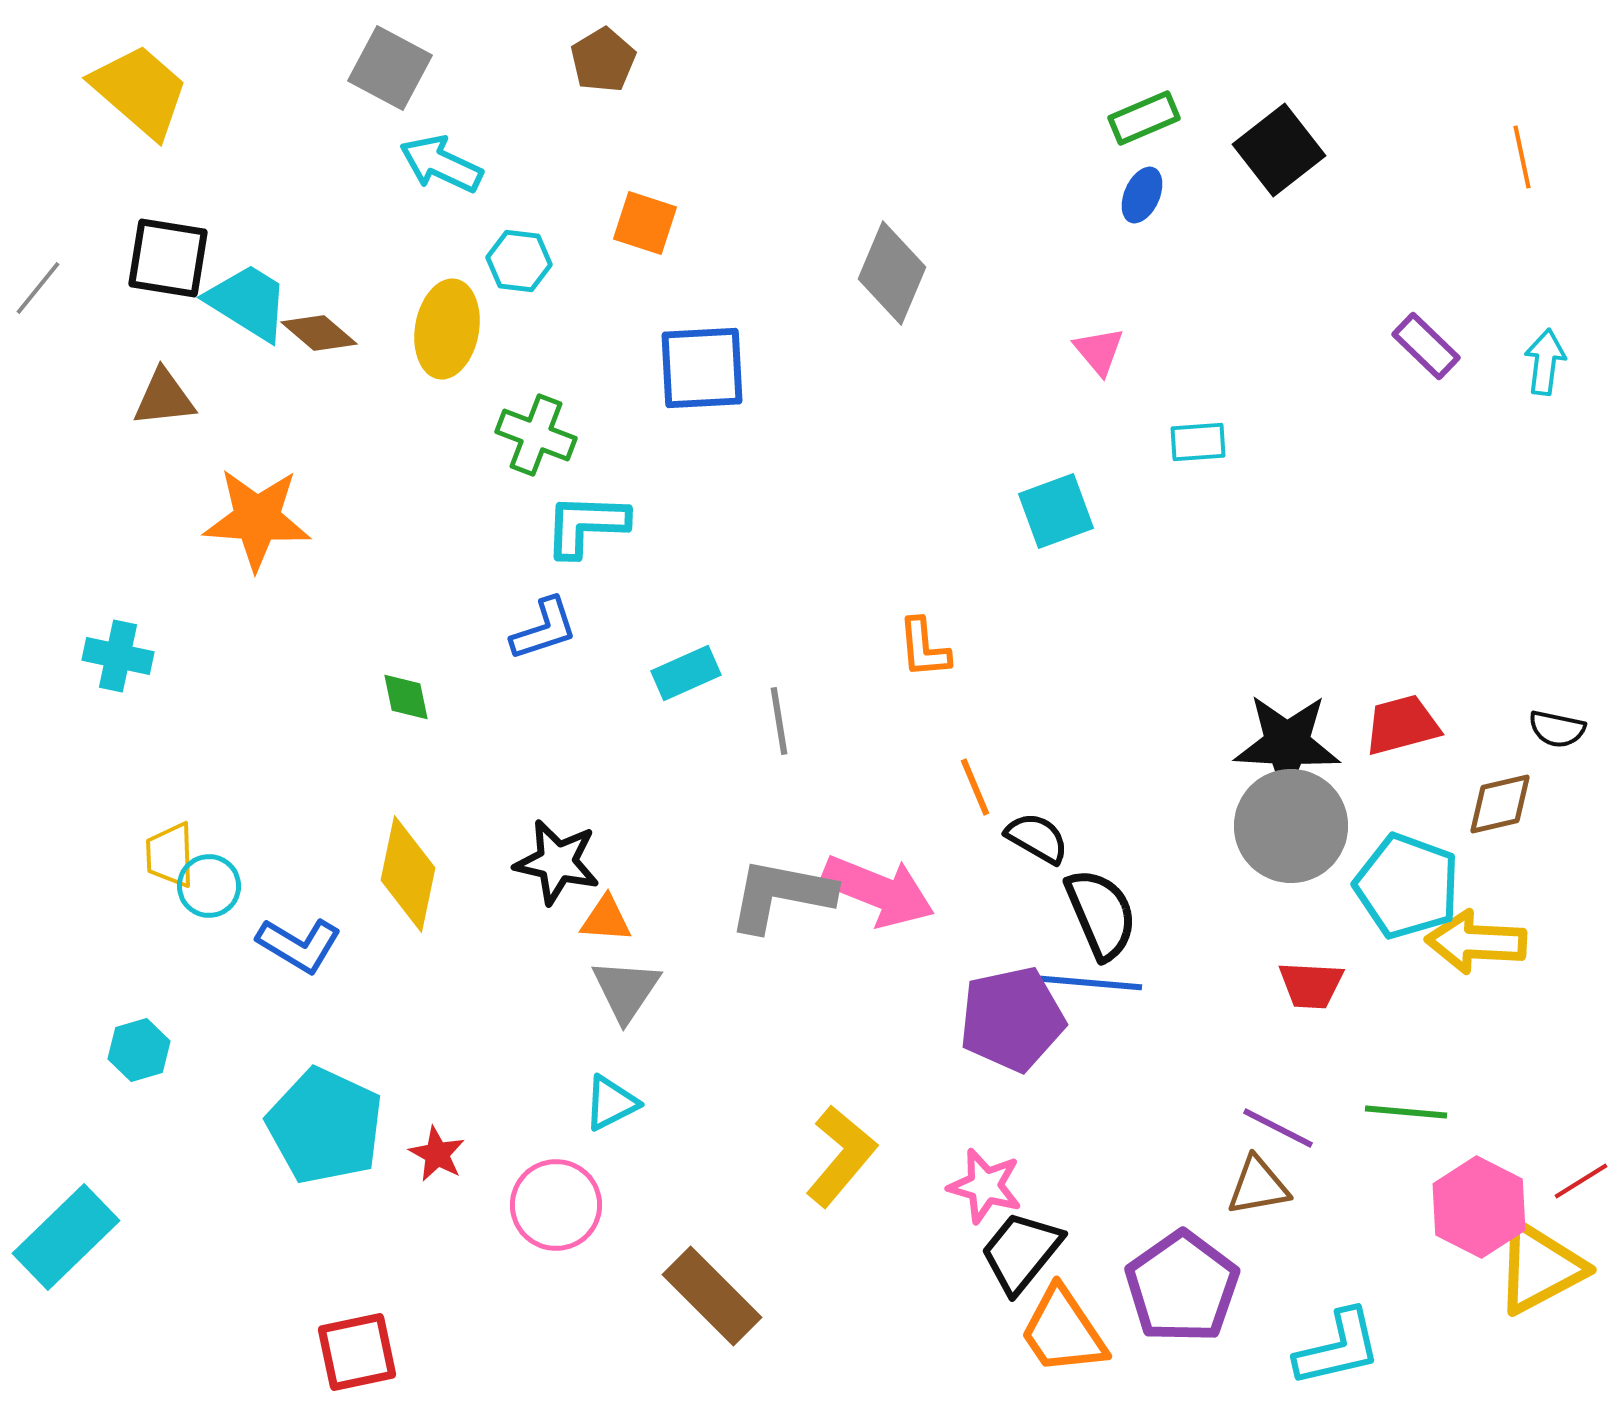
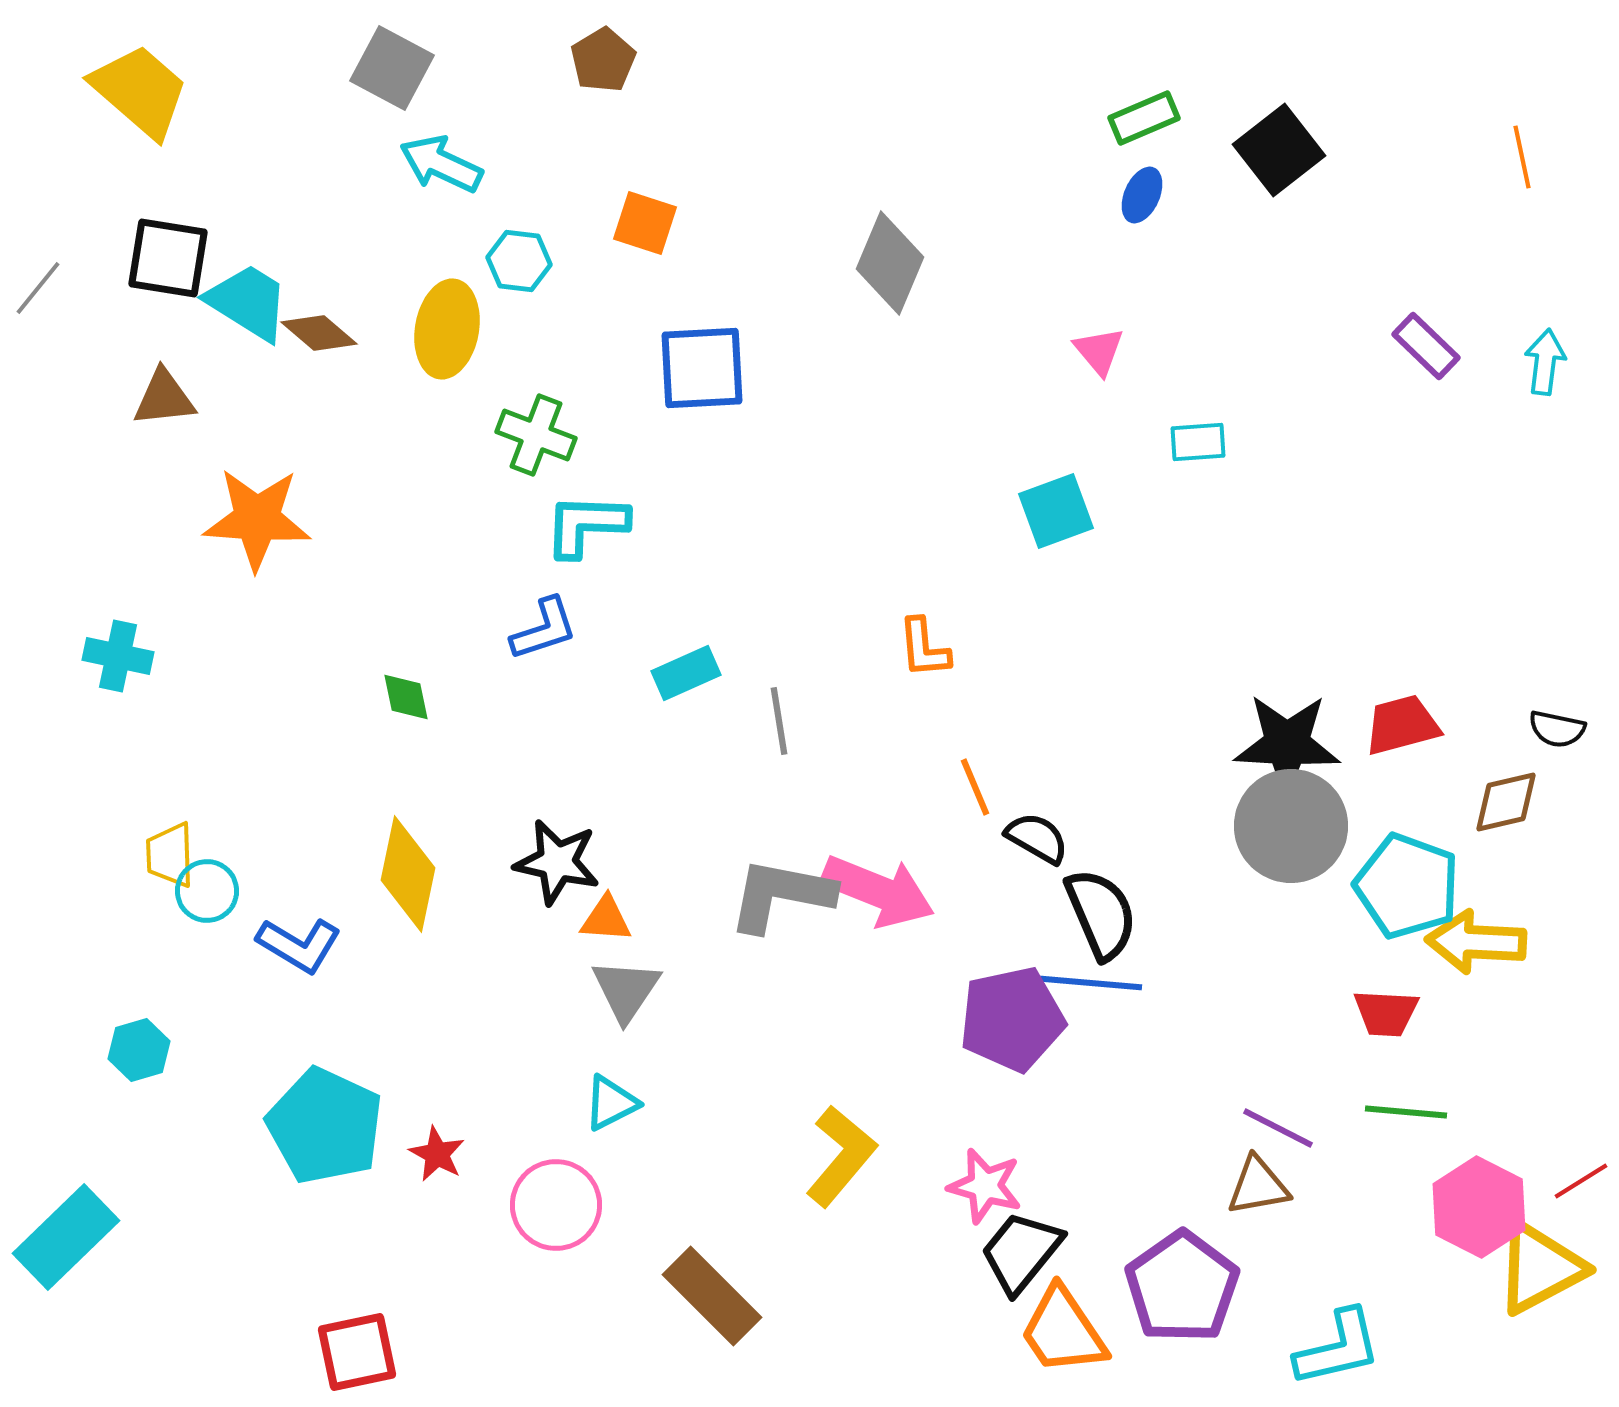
gray square at (390, 68): moved 2 px right
gray diamond at (892, 273): moved 2 px left, 10 px up
brown diamond at (1500, 804): moved 6 px right, 2 px up
cyan circle at (209, 886): moved 2 px left, 5 px down
red trapezoid at (1311, 985): moved 75 px right, 28 px down
